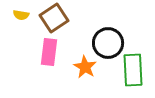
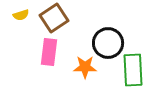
yellow semicircle: rotated 28 degrees counterclockwise
orange star: rotated 30 degrees counterclockwise
